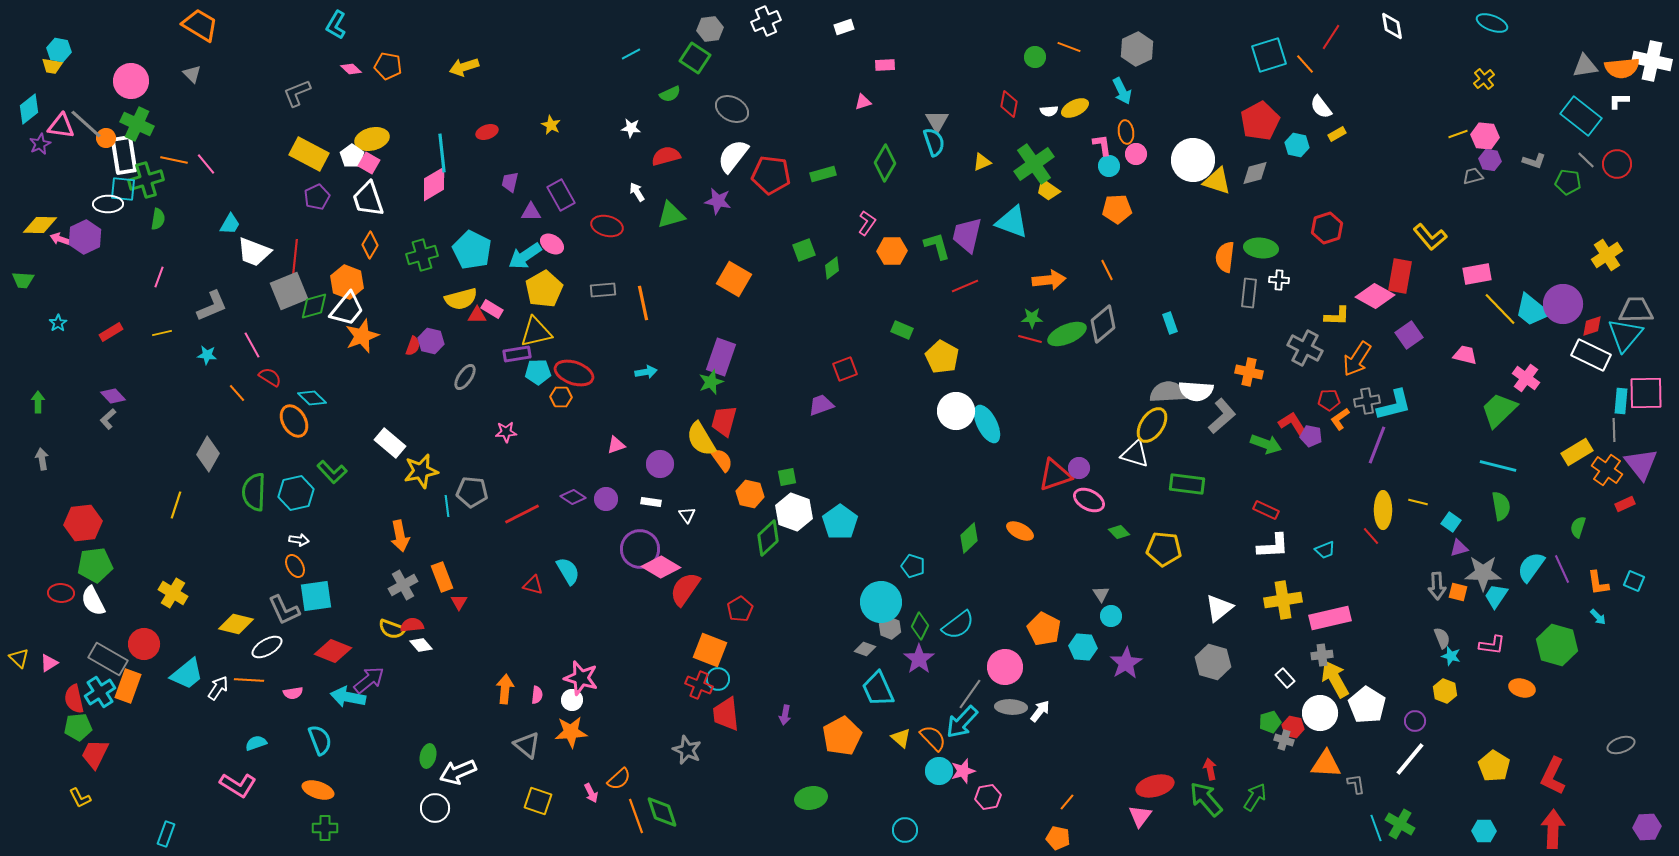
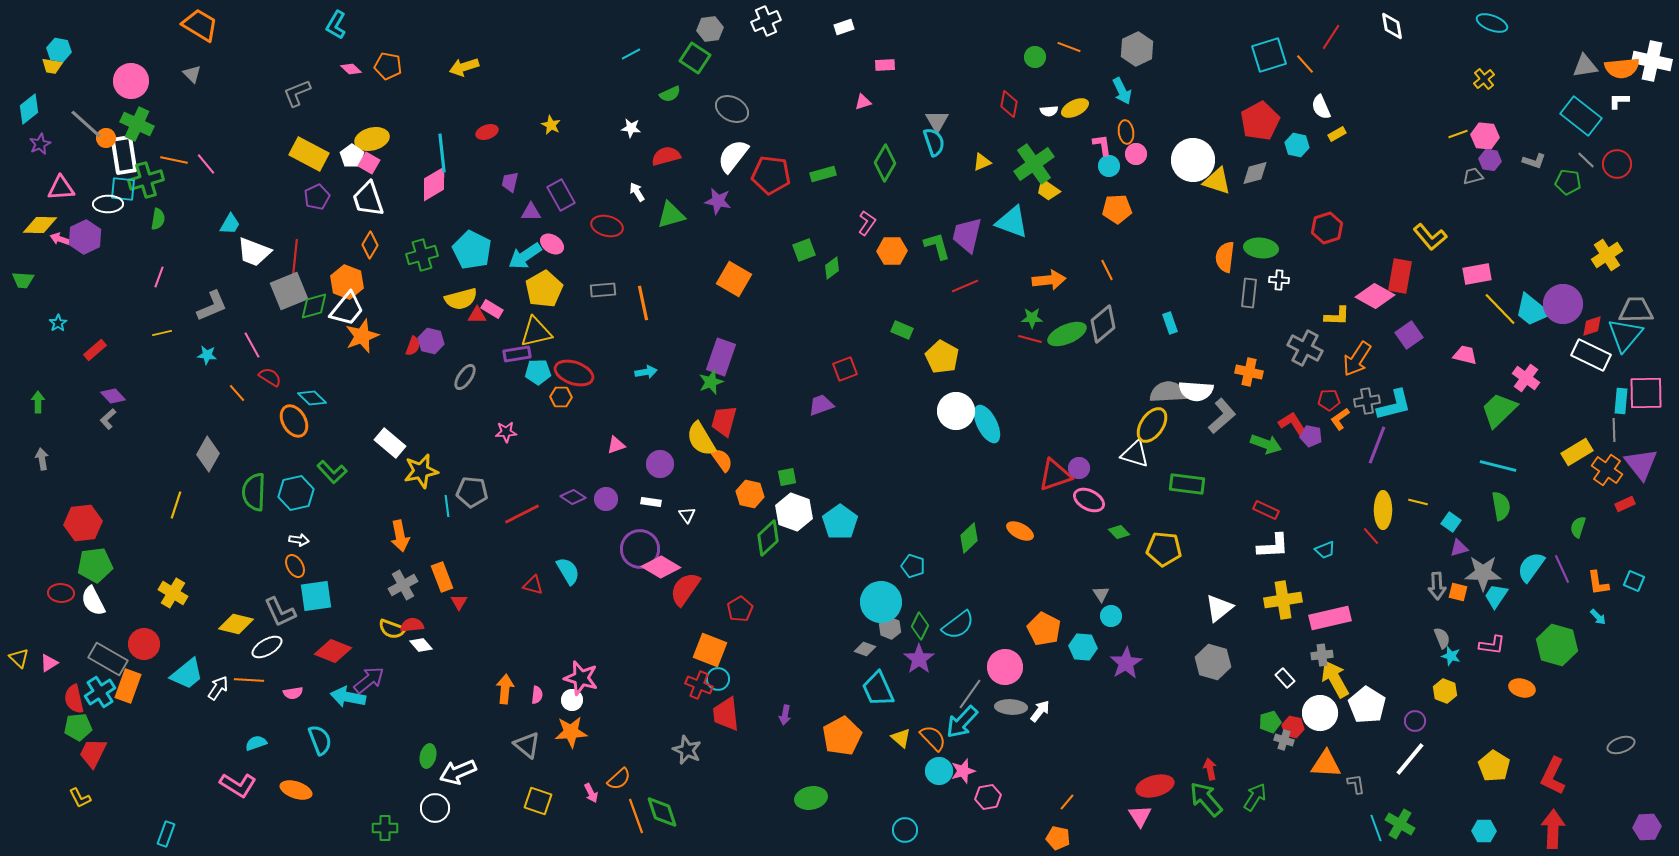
white semicircle at (1321, 107): rotated 15 degrees clockwise
pink triangle at (61, 126): moved 62 px down; rotated 12 degrees counterclockwise
red rectangle at (111, 332): moved 16 px left, 18 px down; rotated 10 degrees counterclockwise
gray L-shape at (284, 610): moved 4 px left, 2 px down
red trapezoid at (95, 754): moved 2 px left, 1 px up
orange ellipse at (318, 790): moved 22 px left
pink triangle at (1140, 816): rotated 10 degrees counterclockwise
green cross at (325, 828): moved 60 px right
